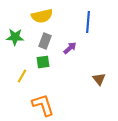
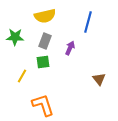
yellow semicircle: moved 3 px right
blue line: rotated 10 degrees clockwise
purple arrow: rotated 24 degrees counterclockwise
